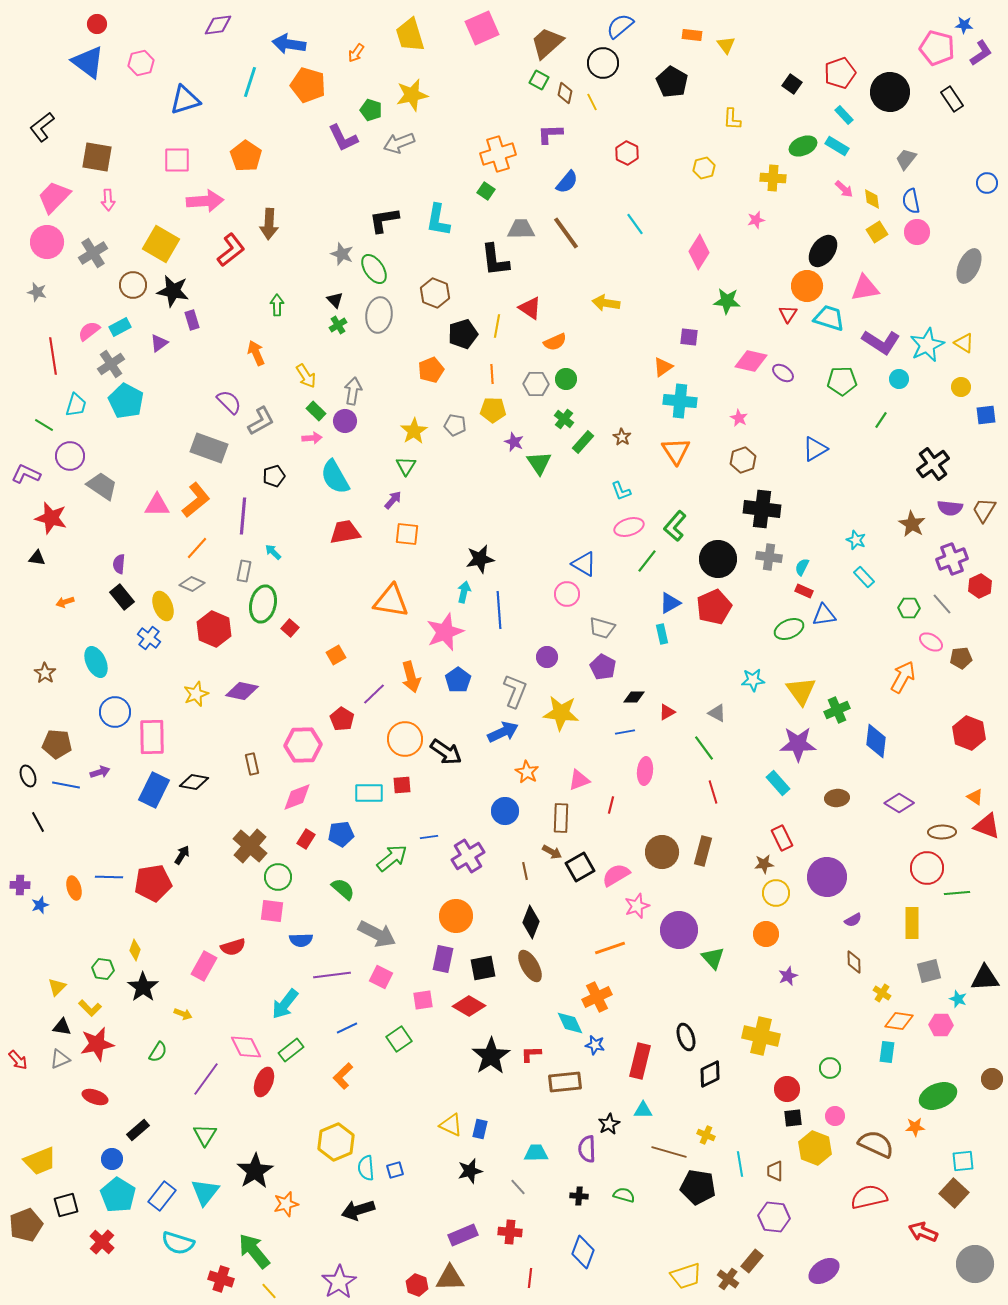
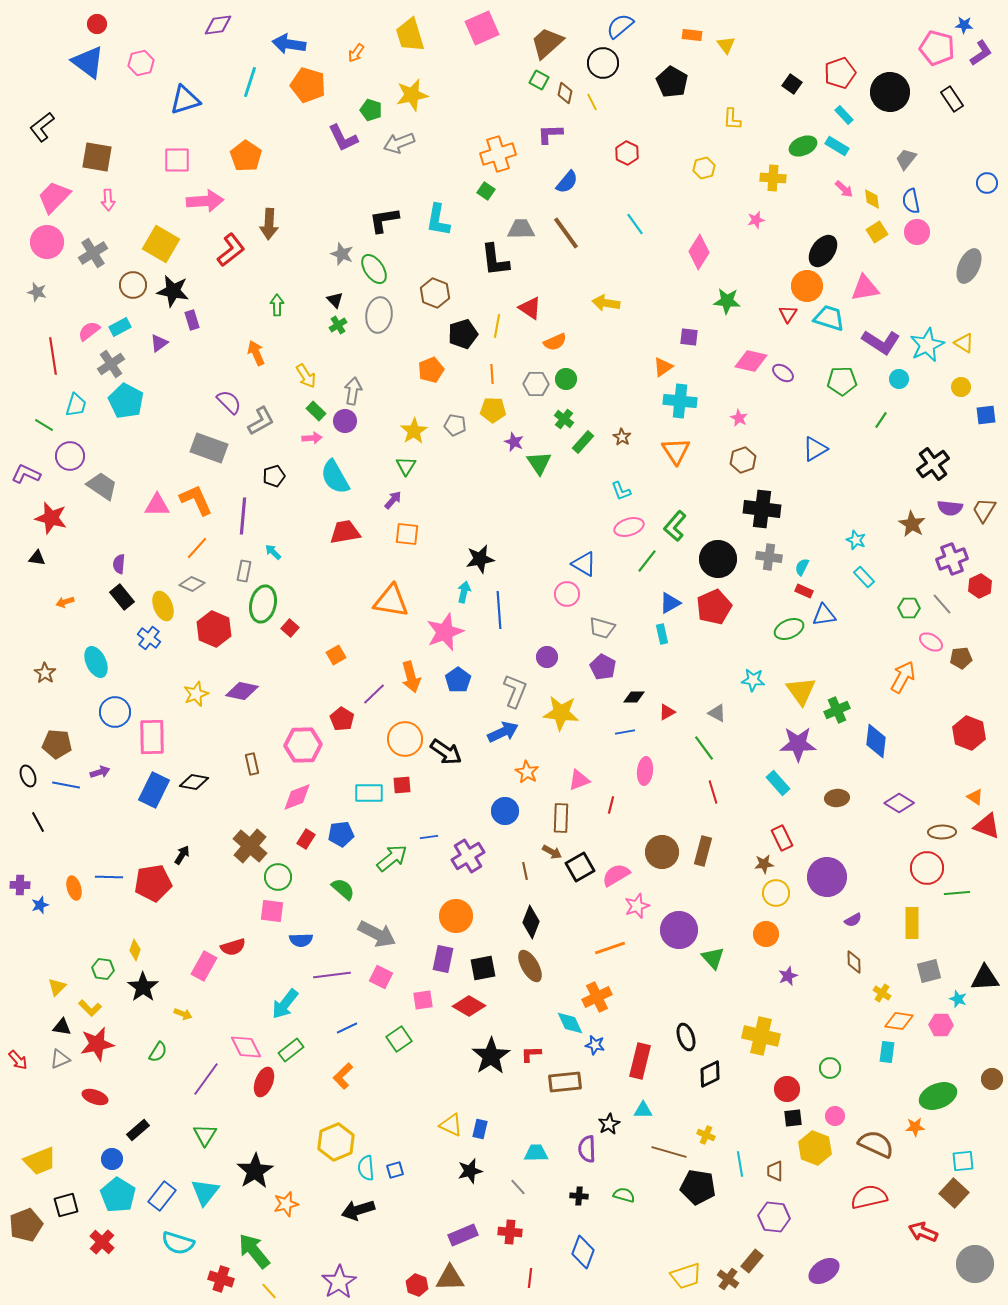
orange L-shape at (196, 500): rotated 75 degrees counterclockwise
cyan star at (753, 680): rotated 10 degrees clockwise
